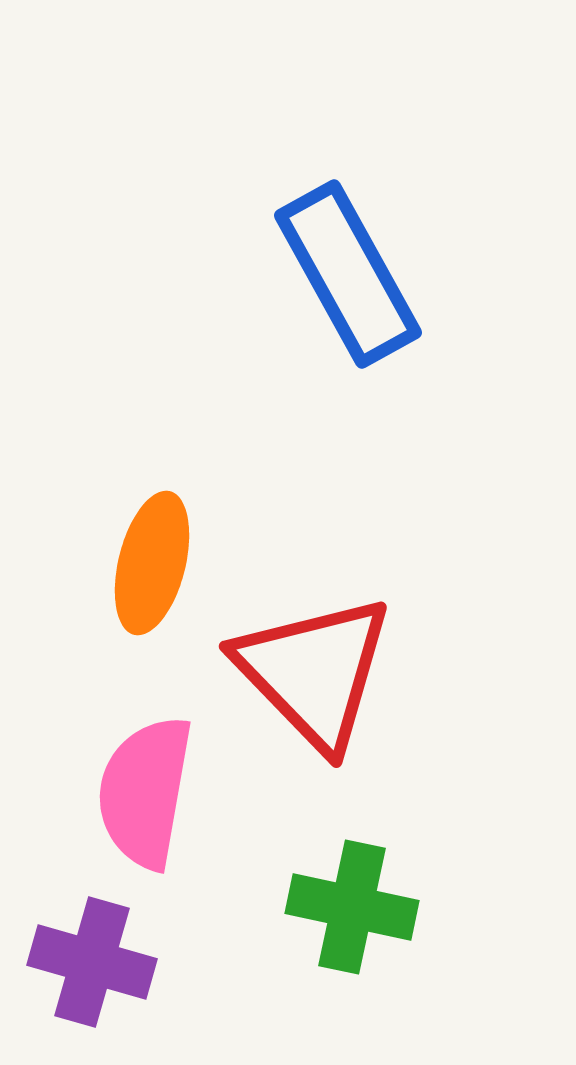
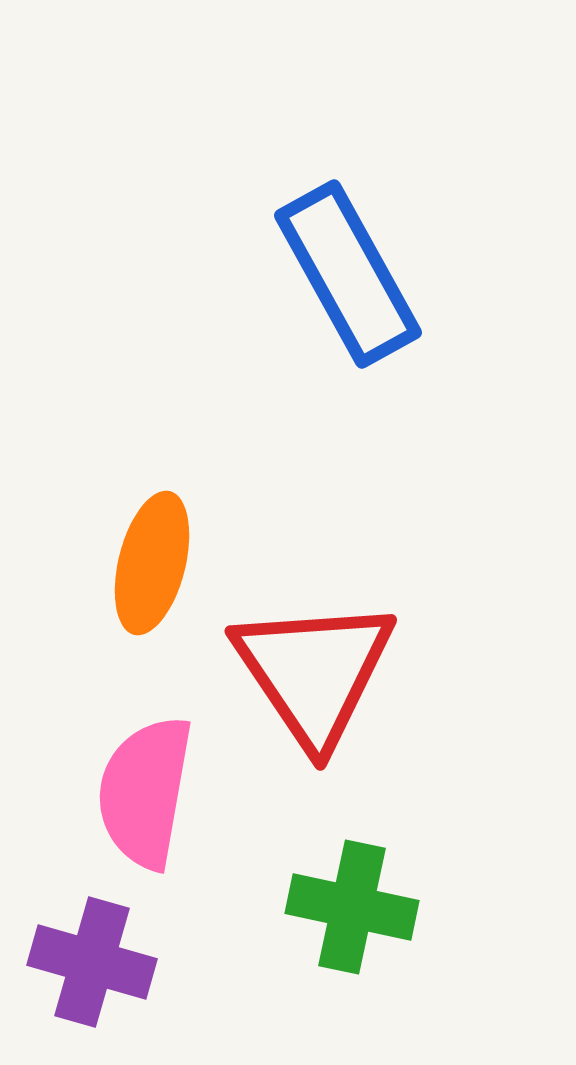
red triangle: rotated 10 degrees clockwise
